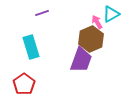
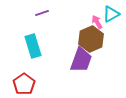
cyan rectangle: moved 2 px right, 1 px up
